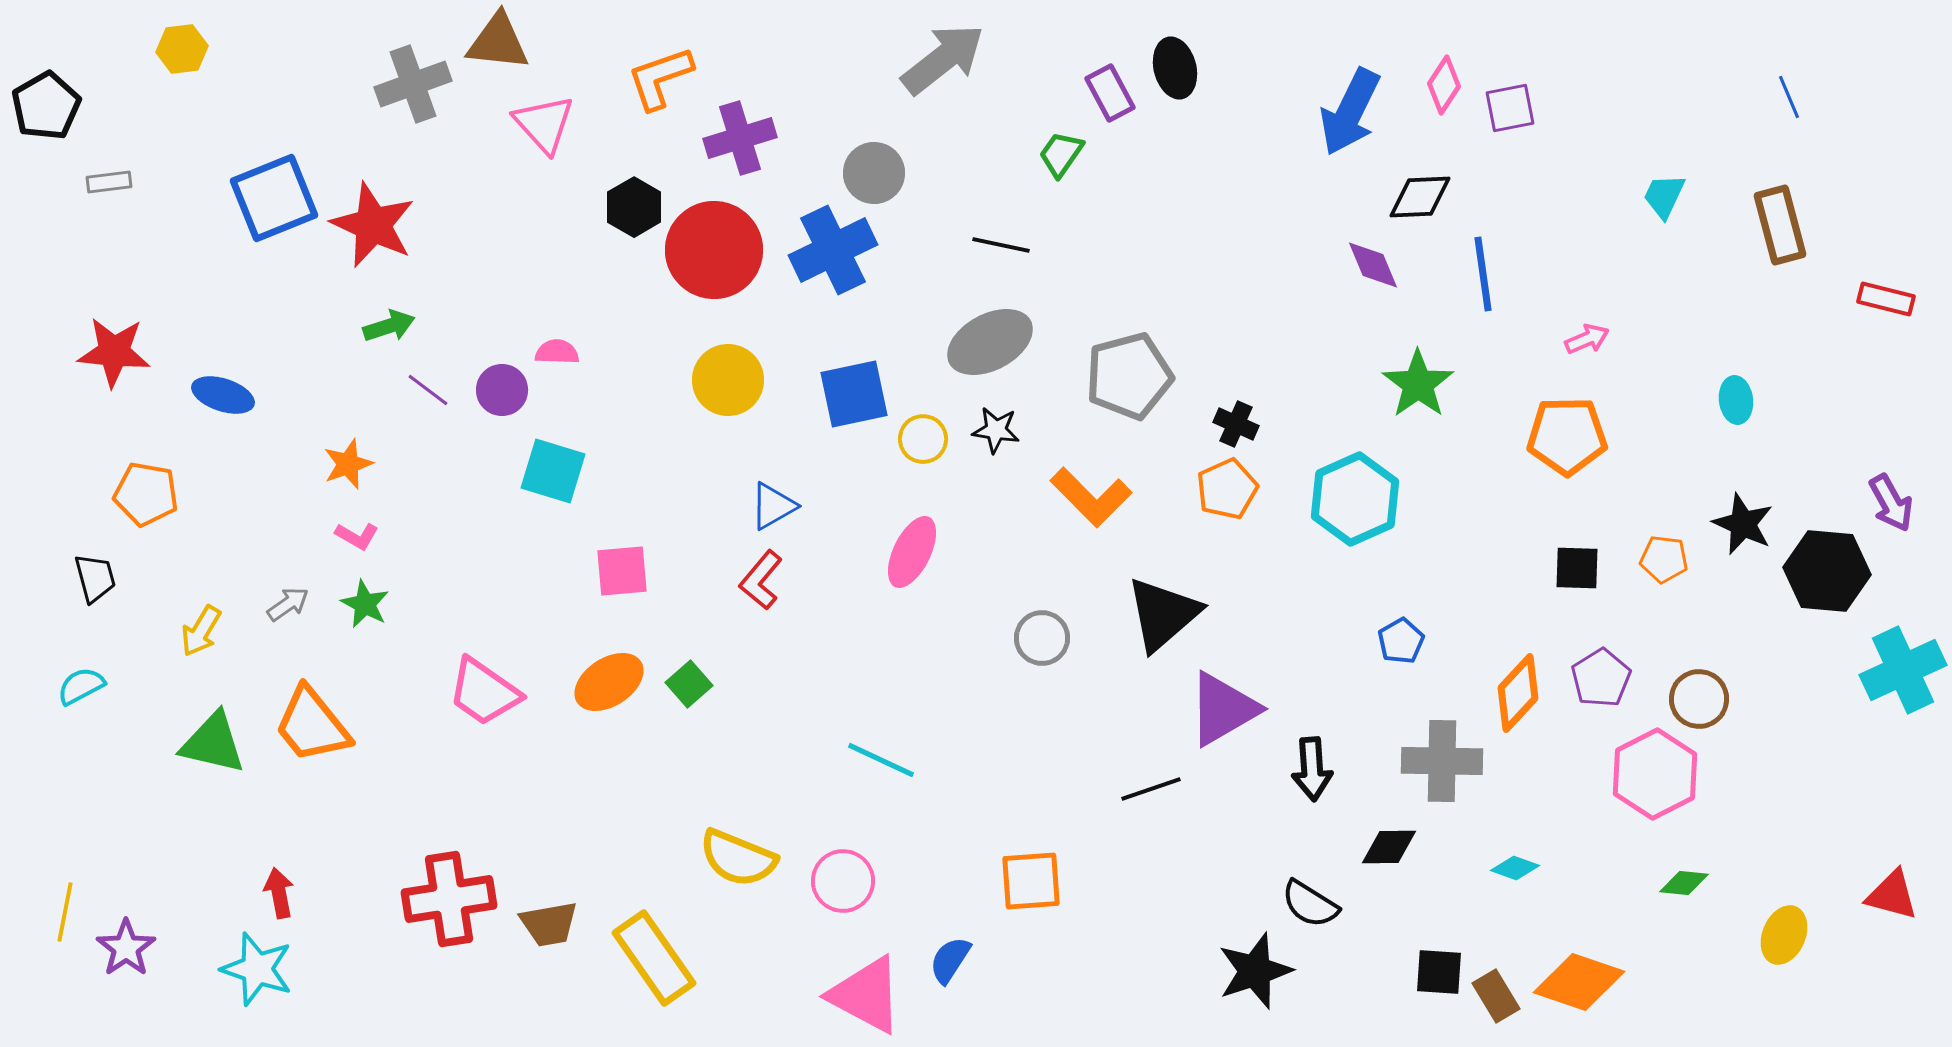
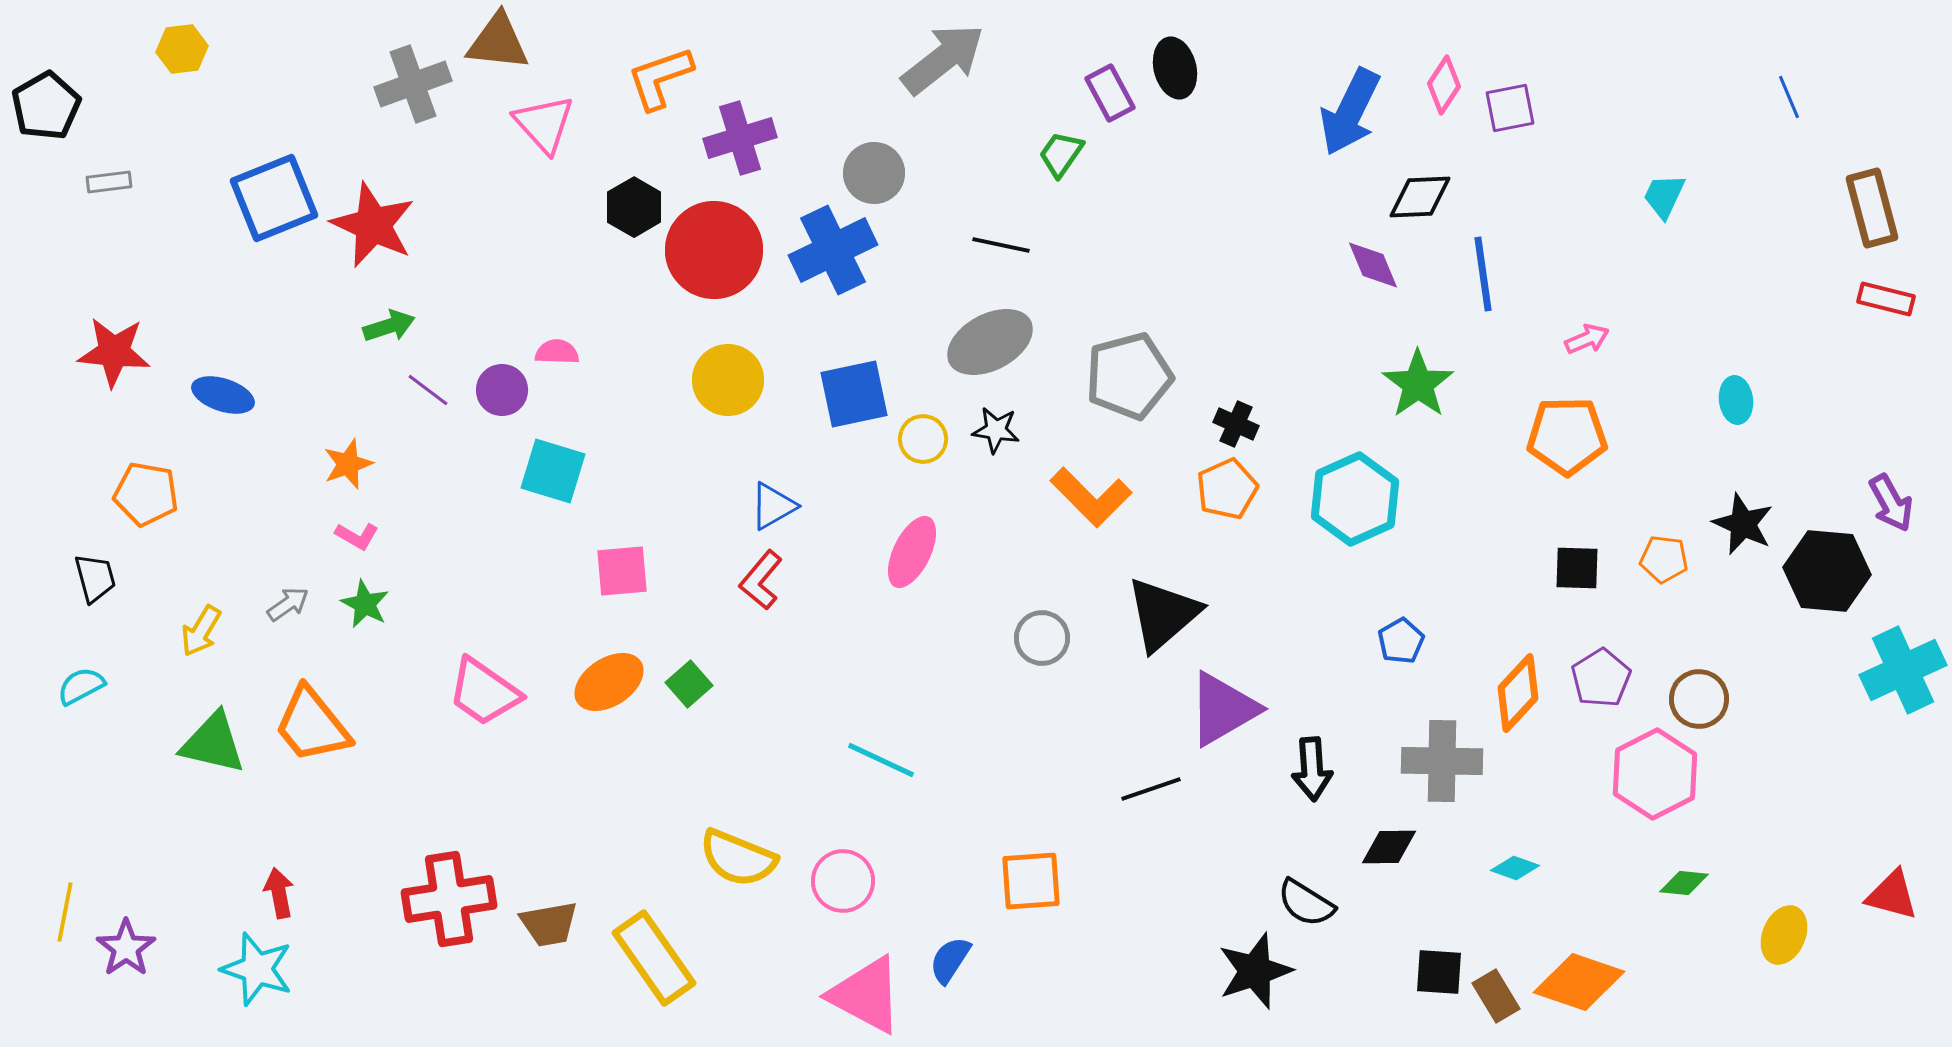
brown rectangle at (1780, 225): moved 92 px right, 17 px up
black semicircle at (1310, 904): moved 4 px left, 1 px up
